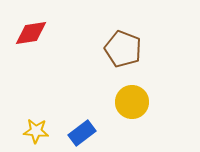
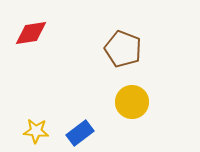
blue rectangle: moved 2 px left
